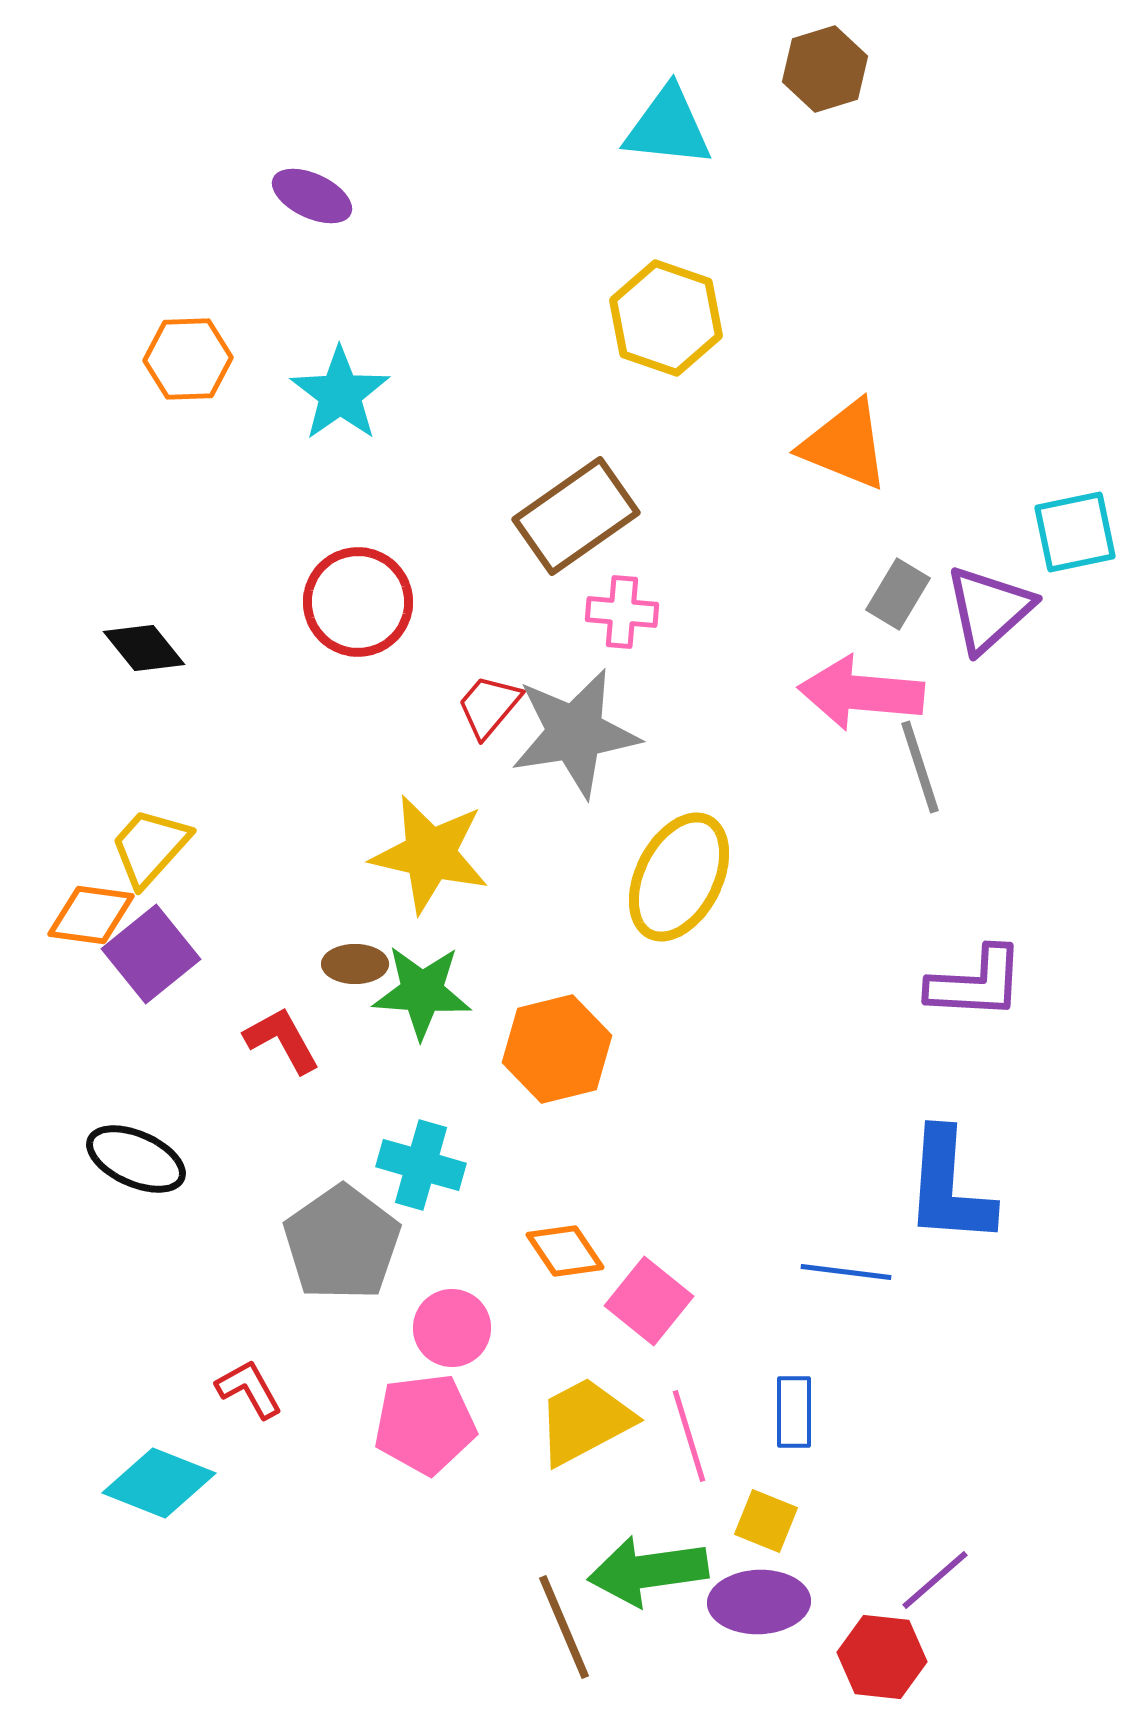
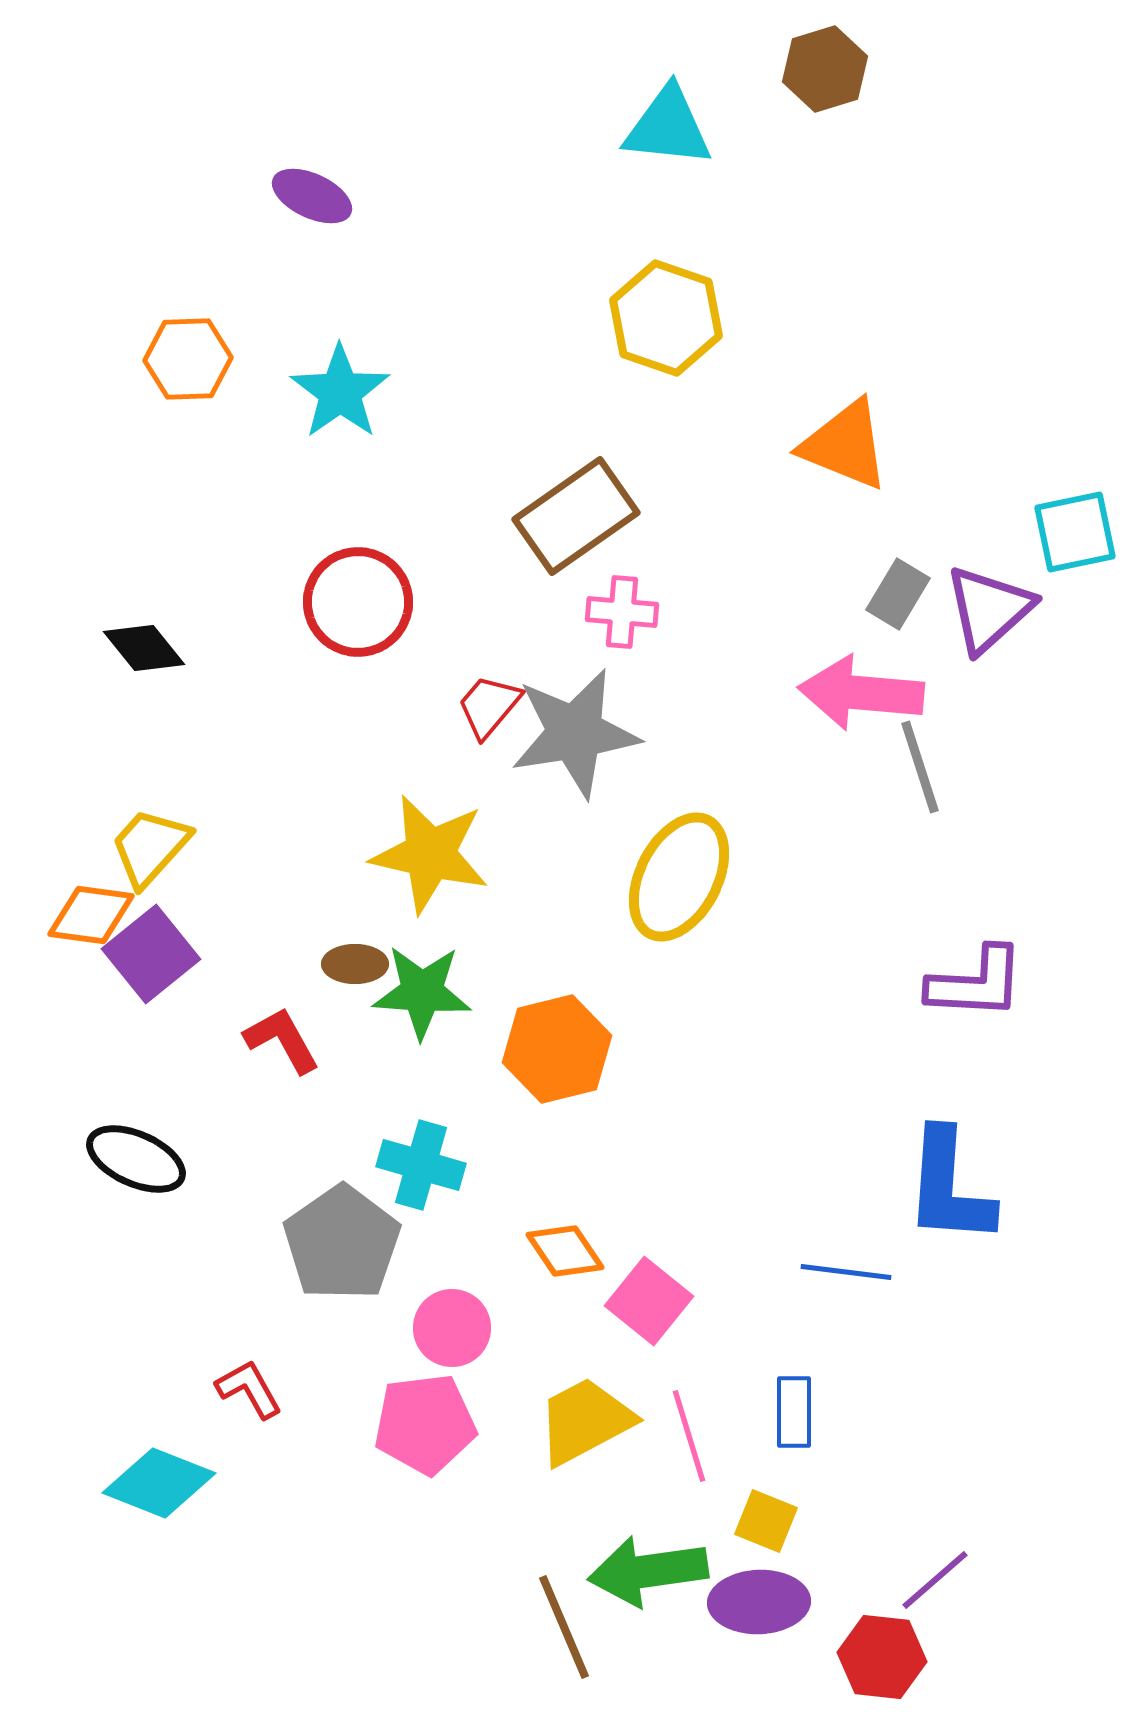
cyan star at (340, 394): moved 2 px up
